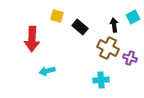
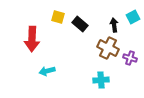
yellow square: moved 1 px right, 1 px down
black rectangle: moved 3 px up
